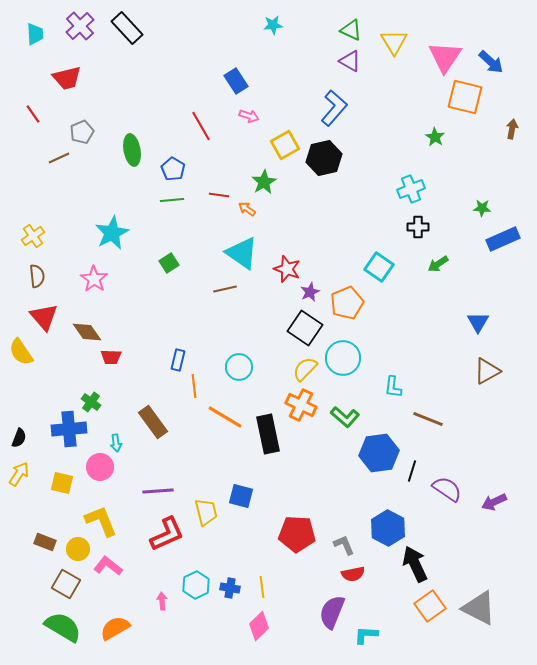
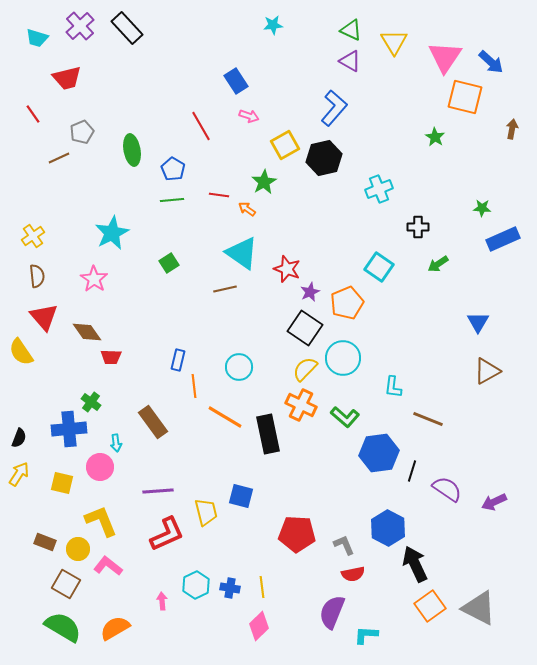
cyan trapezoid at (35, 34): moved 2 px right, 4 px down; rotated 110 degrees clockwise
cyan cross at (411, 189): moved 32 px left
